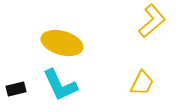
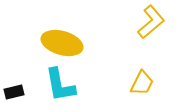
yellow L-shape: moved 1 px left, 1 px down
cyan L-shape: rotated 15 degrees clockwise
black rectangle: moved 2 px left, 3 px down
